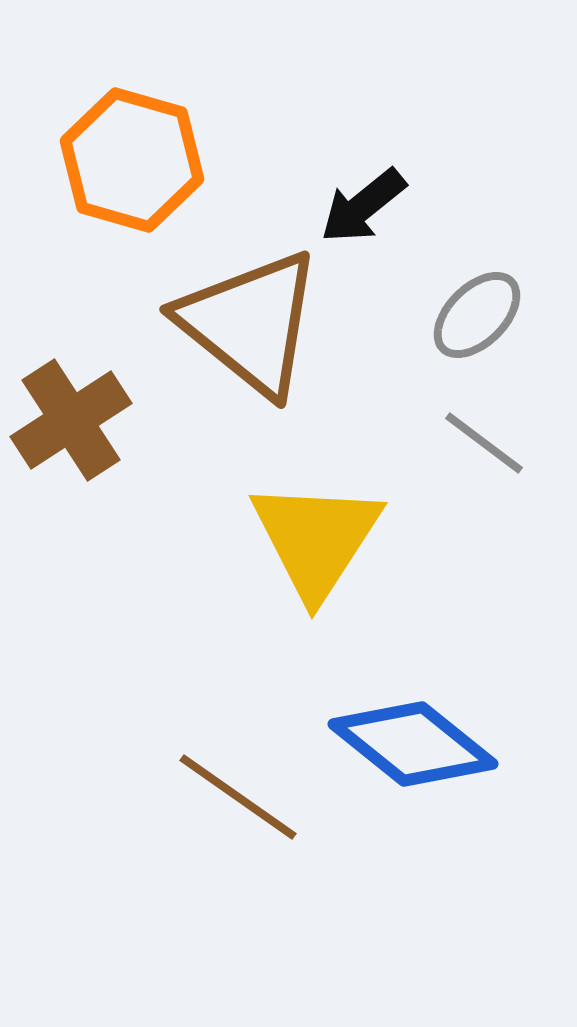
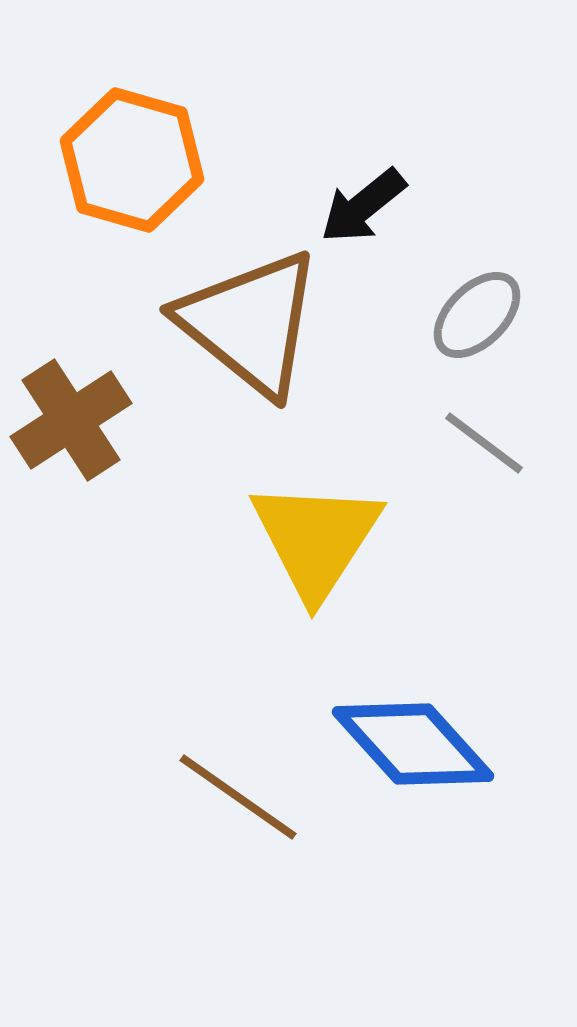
blue diamond: rotated 9 degrees clockwise
